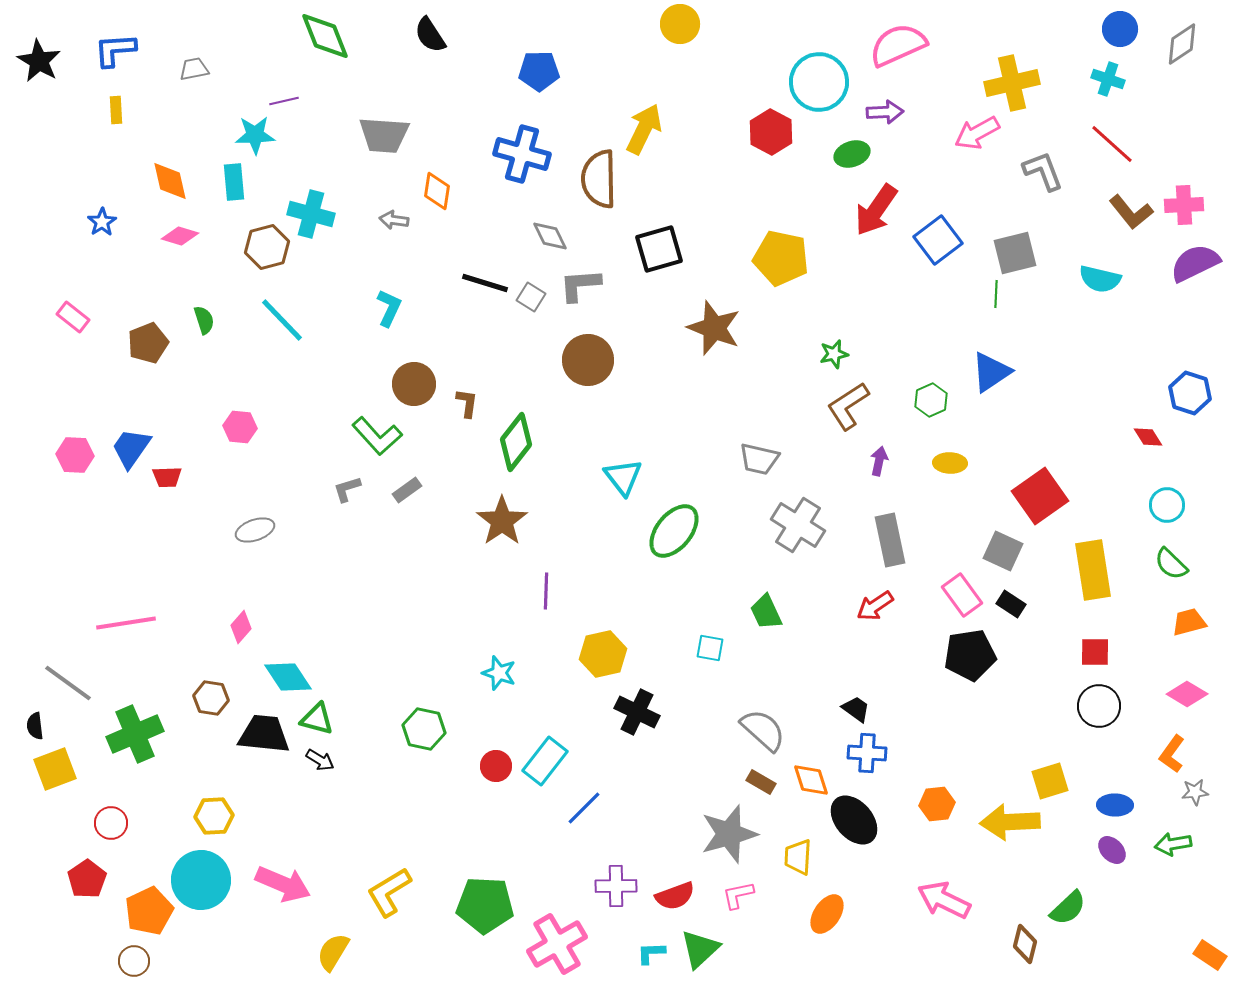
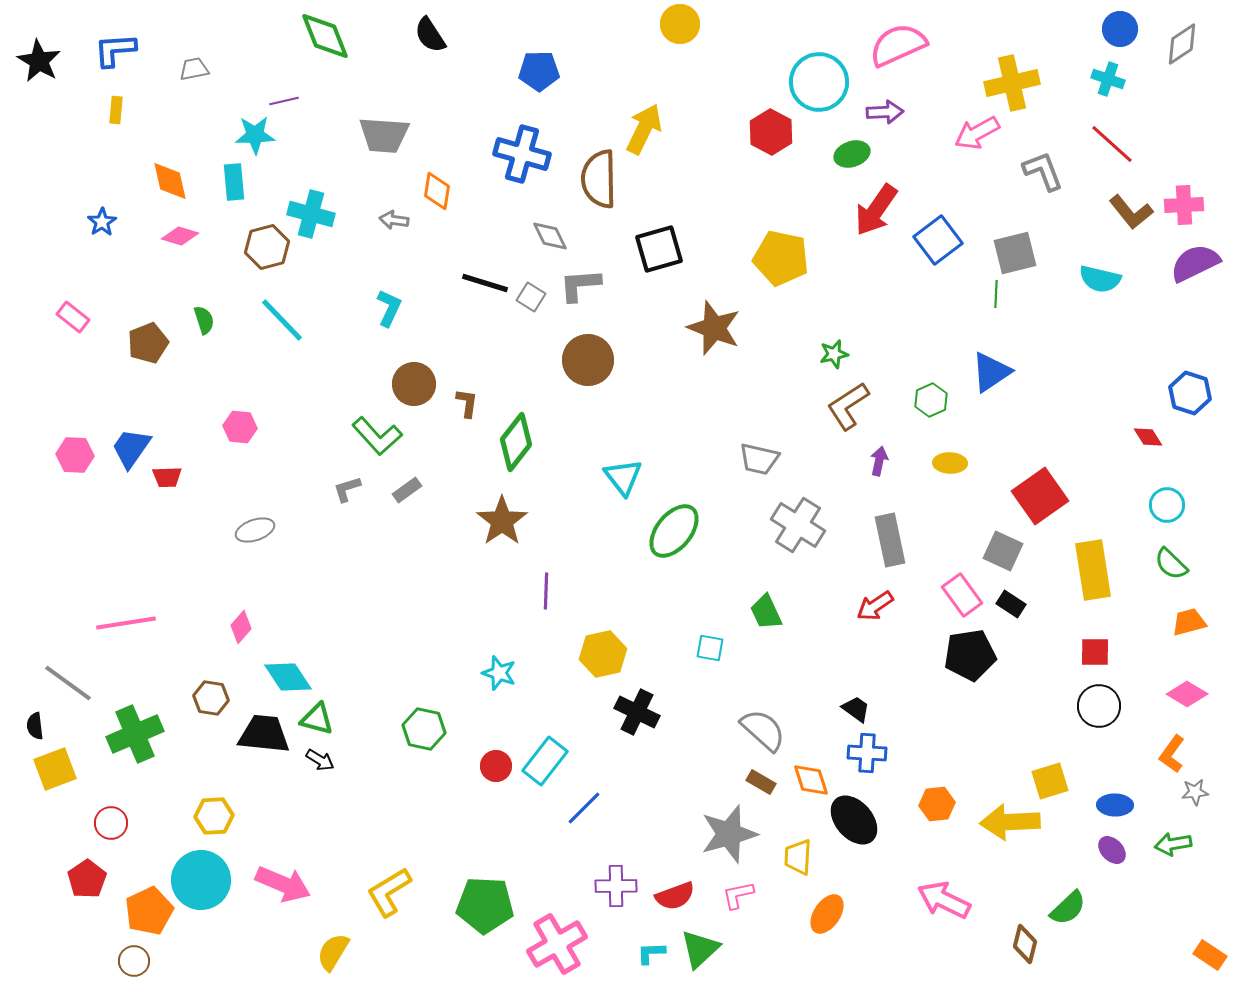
yellow rectangle at (116, 110): rotated 8 degrees clockwise
